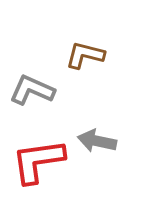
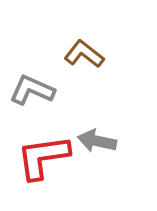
brown L-shape: moved 1 px left, 1 px up; rotated 24 degrees clockwise
red L-shape: moved 5 px right, 4 px up
